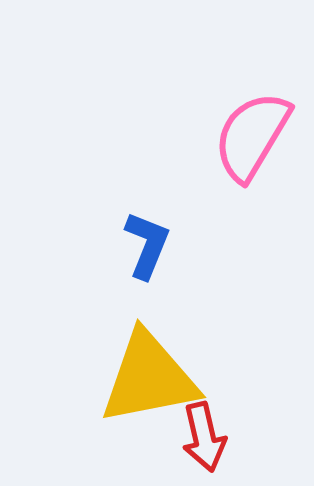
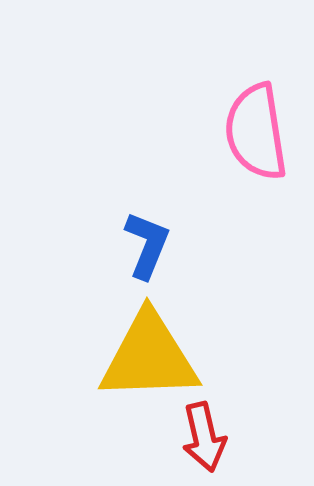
pink semicircle: moved 4 px right, 4 px up; rotated 40 degrees counterclockwise
yellow triangle: moved 21 px up; rotated 9 degrees clockwise
